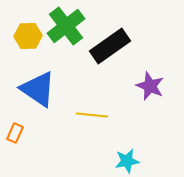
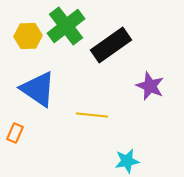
black rectangle: moved 1 px right, 1 px up
